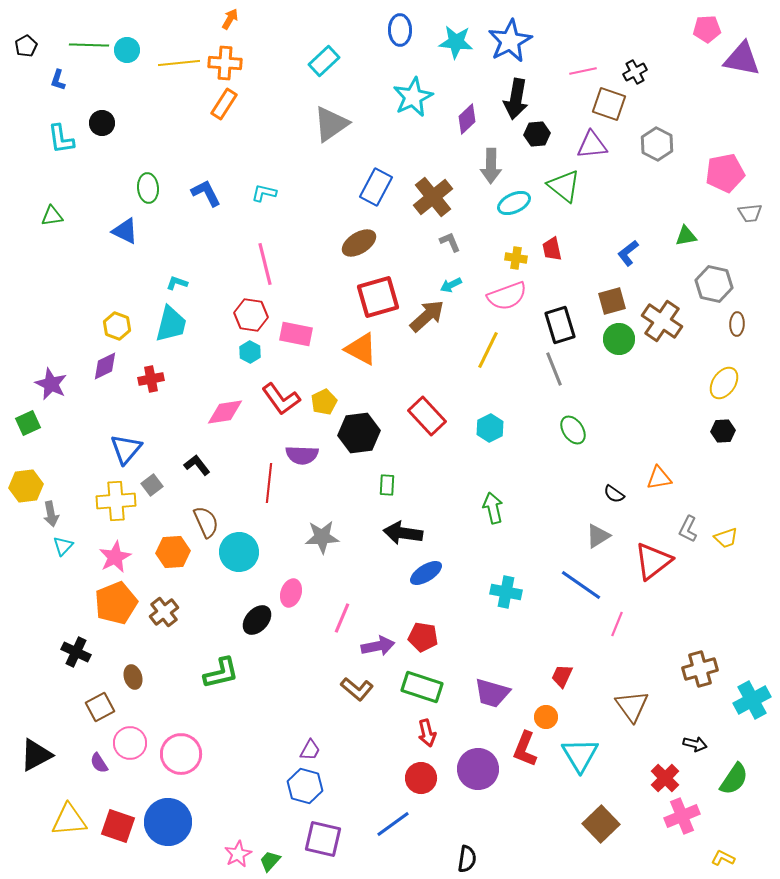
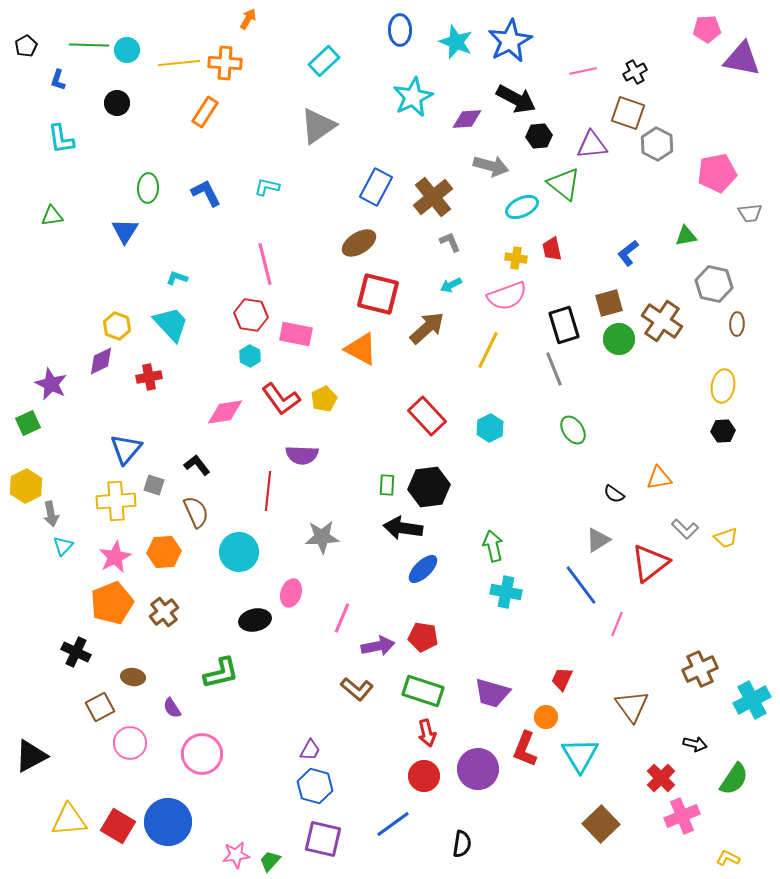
orange arrow at (230, 19): moved 18 px right
cyan star at (456, 42): rotated 16 degrees clockwise
black arrow at (516, 99): rotated 72 degrees counterclockwise
orange rectangle at (224, 104): moved 19 px left, 8 px down
brown square at (609, 104): moved 19 px right, 9 px down
purple diamond at (467, 119): rotated 40 degrees clockwise
black circle at (102, 123): moved 15 px right, 20 px up
gray triangle at (331, 124): moved 13 px left, 2 px down
black hexagon at (537, 134): moved 2 px right, 2 px down
gray arrow at (491, 166): rotated 76 degrees counterclockwise
pink pentagon at (725, 173): moved 8 px left
green triangle at (564, 186): moved 2 px up
green ellipse at (148, 188): rotated 8 degrees clockwise
cyan L-shape at (264, 193): moved 3 px right, 6 px up
cyan ellipse at (514, 203): moved 8 px right, 4 px down
blue triangle at (125, 231): rotated 36 degrees clockwise
cyan L-shape at (177, 283): moved 5 px up
red square at (378, 297): moved 3 px up; rotated 30 degrees clockwise
brown square at (612, 301): moved 3 px left, 2 px down
brown arrow at (427, 316): moved 12 px down
cyan trapezoid at (171, 324): rotated 57 degrees counterclockwise
black rectangle at (560, 325): moved 4 px right
cyan hexagon at (250, 352): moved 4 px down
purple diamond at (105, 366): moved 4 px left, 5 px up
red cross at (151, 379): moved 2 px left, 2 px up
yellow ellipse at (724, 383): moved 1 px left, 3 px down; rotated 24 degrees counterclockwise
yellow pentagon at (324, 402): moved 3 px up
black hexagon at (359, 433): moved 70 px right, 54 px down
red line at (269, 483): moved 1 px left, 8 px down
gray square at (152, 485): moved 2 px right; rotated 35 degrees counterclockwise
yellow hexagon at (26, 486): rotated 20 degrees counterclockwise
green arrow at (493, 508): moved 38 px down
brown semicircle at (206, 522): moved 10 px left, 10 px up
gray L-shape at (688, 529): moved 3 px left; rotated 72 degrees counterclockwise
black arrow at (403, 533): moved 5 px up
gray triangle at (598, 536): moved 4 px down
orange hexagon at (173, 552): moved 9 px left
red triangle at (653, 561): moved 3 px left, 2 px down
blue ellipse at (426, 573): moved 3 px left, 4 px up; rotated 12 degrees counterclockwise
blue line at (581, 585): rotated 18 degrees clockwise
orange pentagon at (116, 603): moved 4 px left
black ellipse at (257, 620): moved 2 px left; rotated 36 degrees clockwise
brown cross at (700, 669): rotated 8 degrees counterclockwise
red trapezoid at (562, 676): moved 3 px down
brown ellipse at (133, 677): rotated 65 degrees counterclockwise
green rectangle at (422, 687): moved 1 px right, 4 px down
pink circle at (181, 754): moved 21 px right
black triangle at (36, 755): moved 5 px left, 1 px down
purple semicircle at (99, 763): moved 73 px right, 55 px up
red circle at (421, 778): moved 3 px right, 2 px up
red cross at (665, 778): moved 4 px left
blue hexagon at (305, 786): moved 10 px right
red square at (118, 826): rotated 12 degrees clockwise
pink star at (238, 854): moved 2 px left, 1 px down; rotated 20 degrees clockwise
yellow L-shape at (723, 858): moved 5 px right
black semicircle at (467, 859): moved 5 px left, 15 px up
